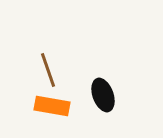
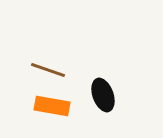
brown line: rotated 52 degrees counterclockwise
